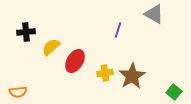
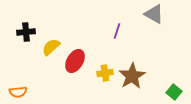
purple line: moved 1 px left, 1 px down
